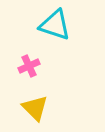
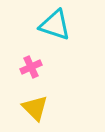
pink cross: moved 2 px right, 1 px down
